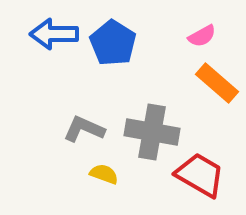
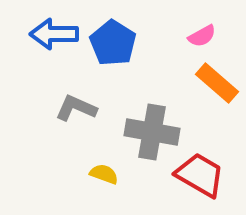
gray L-shape: moved 8 px left, 21 px up
